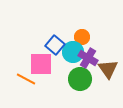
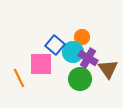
orange line: moved 7 px left, 1 px up; rotated 36 degrees clockwise
